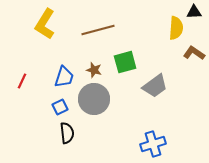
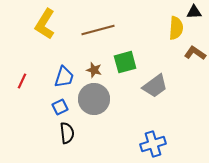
brown L-shape: moved 1 px right
